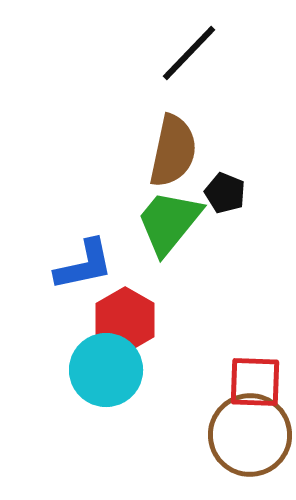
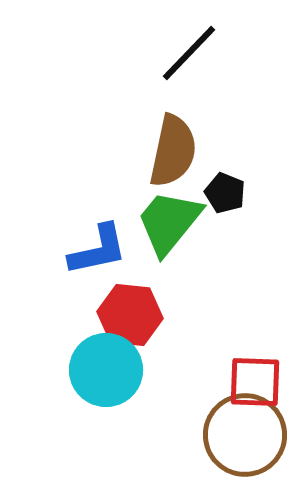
blue L-shape: moved 14 px right, 15 px up
red hexagon: moved 5 px right, 5 px up; rotated 24 degrees counterclockwise
brown circle: moved 5 px left
